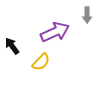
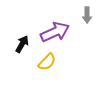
black arrow: moved 10 px right, 2 px up; rotated 66 degrees clockwise
yellow semicircle: moved 6 px right
